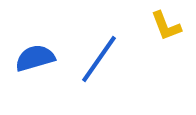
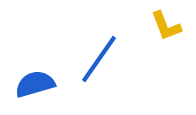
blue semicircle: moved 26 px down
